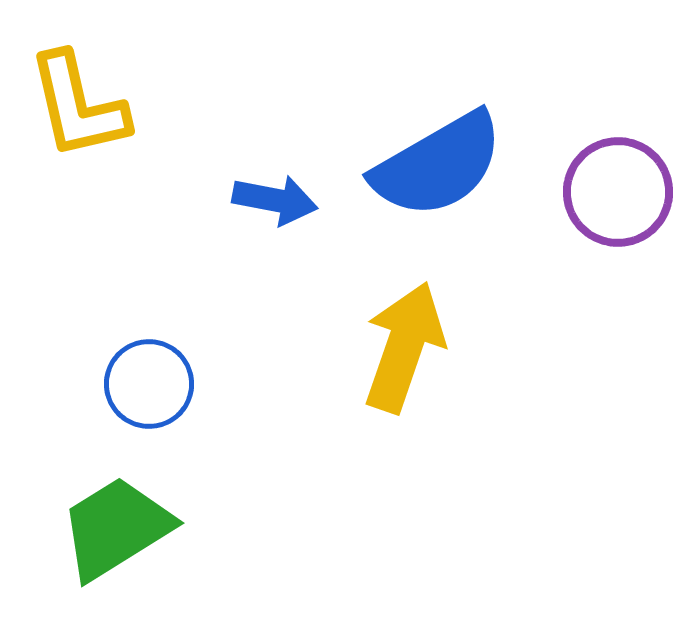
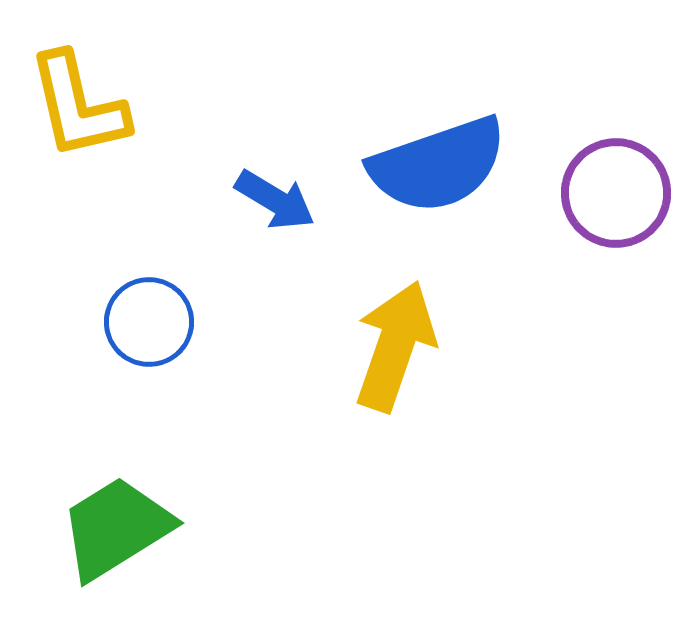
blue semicircle: rotated 11 degrees clockwise
purple circle: moved 2 px left, 1 px down
blue arrow: rotated 20 degrees clockwise
yellow arrow: moved 9 px left, 1 px up
blue circle: moved 62 px up
